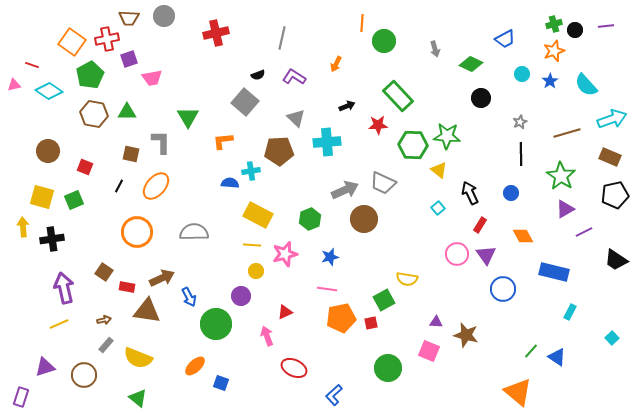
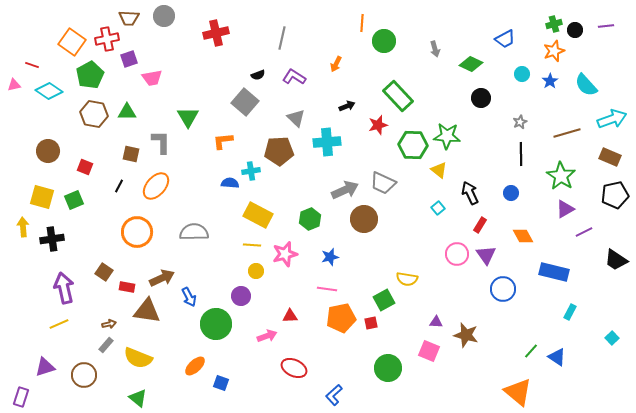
red star at (378, 125): rotated 12 degrees counterclockwise
red triangle at (285, 312): moved 5 px right, 4 px down; rotated 21 degrees clockwise
brown arrow at (104, 320): moved 5 px right, 4 px down
pink arrow at (267, 336): rotated 90 degrees clockwise
